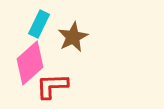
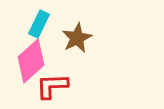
brown star: moved 4 px right, 1 px down
pink diamond: moved 1 px right, 2 px up
